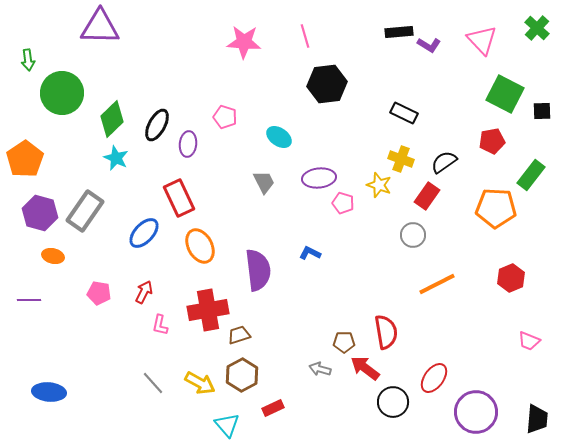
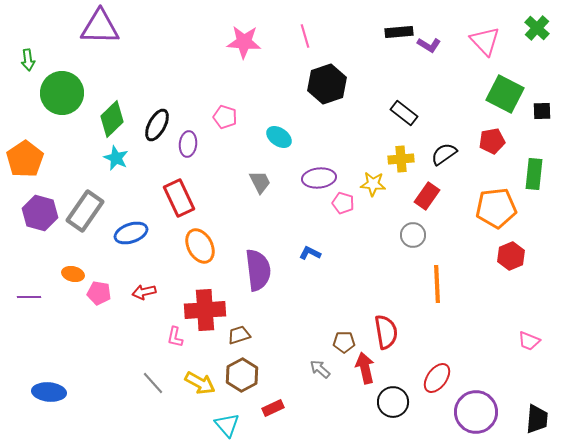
pink triangle at (482, 40): moved 3 px right, 1 px down
black hexagon at (327, 84): rotated 12 degrees counterclockwise
black rectangle at (404, 113): rotated 12 degrees clockwise
yellow cross at (401, 159): rotated 25 degrees counterclockwise
black semicircle at (444, 162): moved 8 px up
green rectangle at (531, 175): moved 3 px right, 1 px up; rotated 32 degrees counterclockwise
gray trapezoid at (264, 182): moved 4 px left
yellow star at (379, 185): moved 6 px left, 1 px up; rotated 15 degrees counterclockwise
orange pentagon at (496, 208): rotated 9 degrees counterclockwise
blue ellipse at (144, 233): moved 13 px left; rotated 28 degrees clockwise
orange ellipse at (53, 256): moved 20 px right, 18 px down
red hexagon at (511, 278): moved 22 px up
orange line at (437, 284): rotated 66 degrees counterclockwise
red arrow at (144, 292): rotated 130 degrees counterclockwise
purple line at (29, 300): moved 3 px up
red cross at (208, 310): moved 3 px left; rotated 6 degrees clockwise
pink L-shape at (160, 325): moved 15 px right, 12 px down
red arrow at (365, 368): rotated 40 degrees clockwise
gray arrow at (320, 369): rotated 25 degrees clockwise
red ellipse at (434, 378): moved 3 px right
